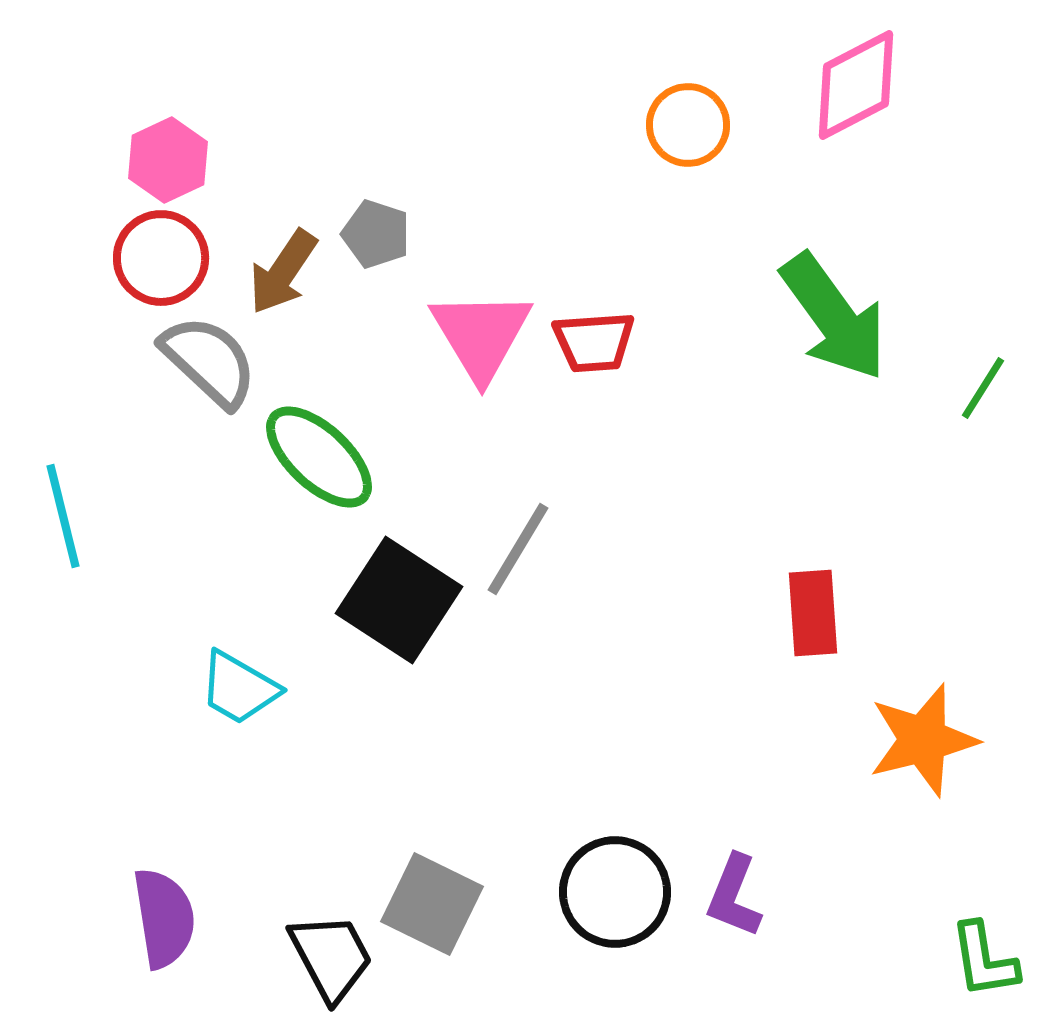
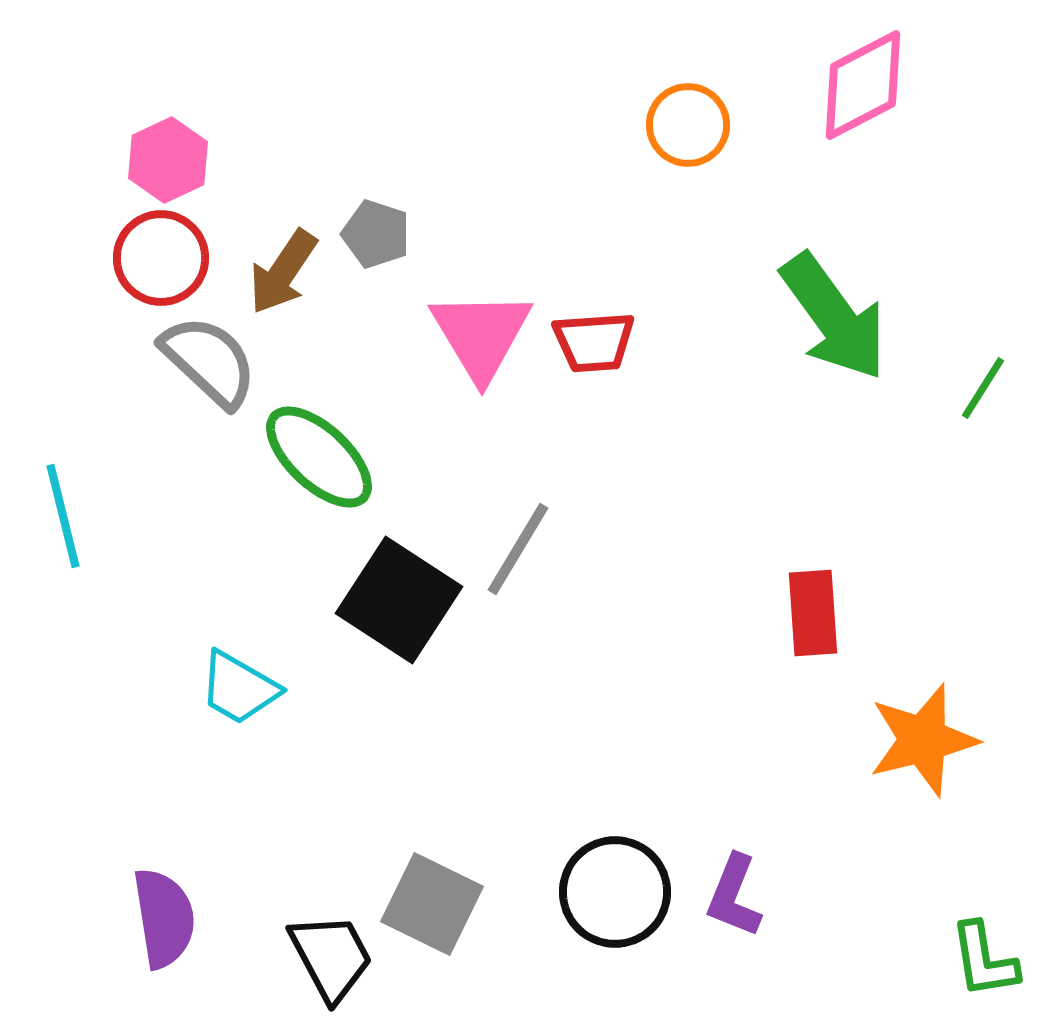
pink diamond: moved 7 px right
